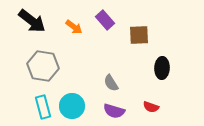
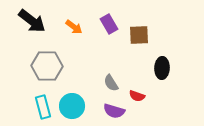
purple rectangle: moved 4 px right, 4 px down; rotated 12 degrees clockwise
gray hexagon: moved 4 px right; rotated 8 degrees counterclockwise
red semicircle: moved 14 px left, 11 px up
